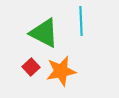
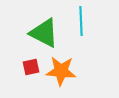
red square: rotated 30 degrees clockwise
orange star: rotated 16 degrees clockwise
